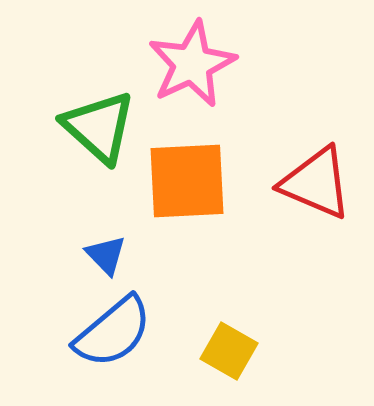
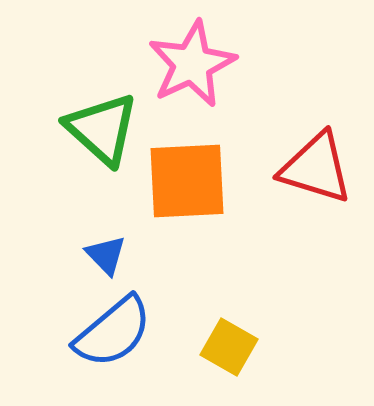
green triangle: moved 3 px right, 2 px down
red triangle: moved 15 px up; rotated 6 degrees counterclockwise
yellow square: moved 4 px up
